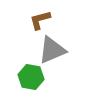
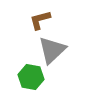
gray triangle: rotated 20 degrees counterclockwise
